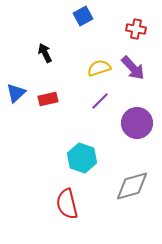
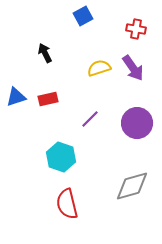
purple arrow: rotated 8 degrees clockwise
blue triangle: moved 4 px down; rotated 25 degrees clockwise
purple line: moved 10 px left, 18 px down
cyan hexagon: moved 21 px left, 1 px up
